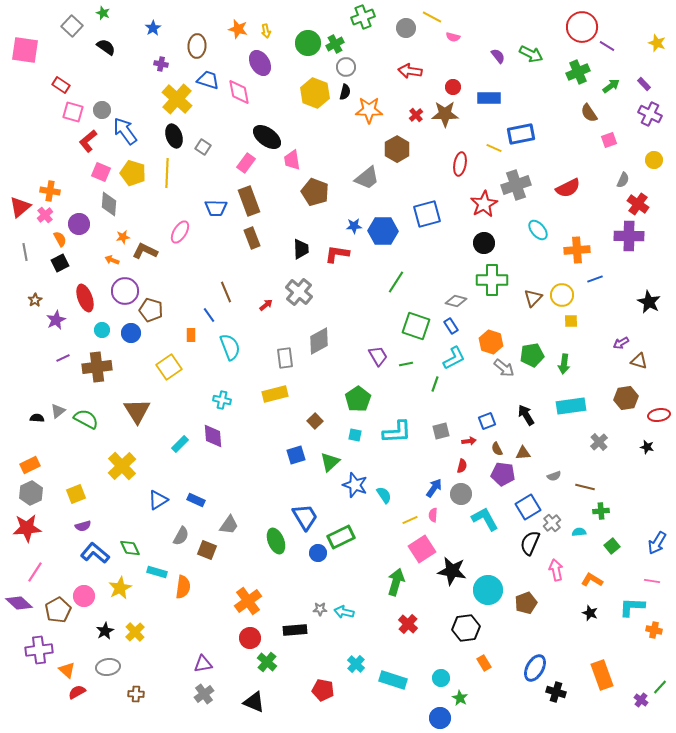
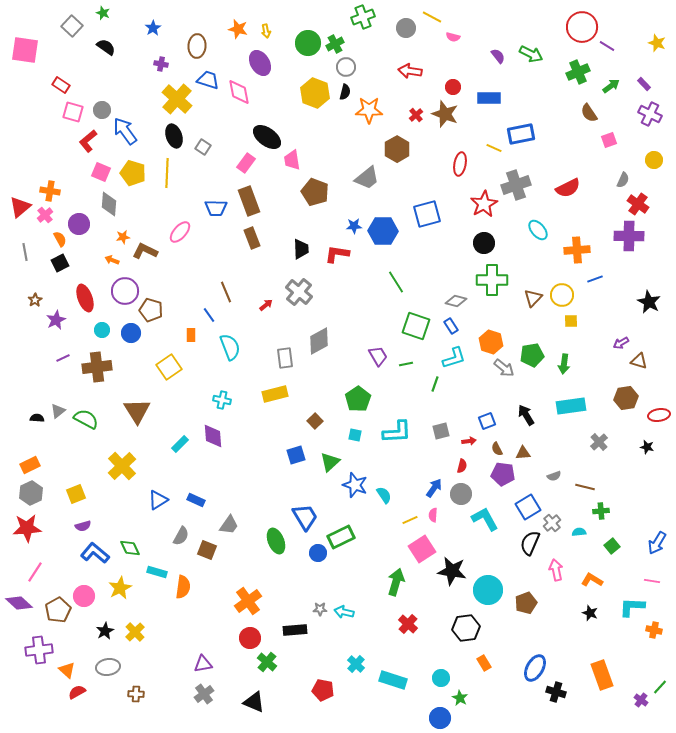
brown star at (445, 114): rotated 20 degrees clockwise
pink ellipse at (180, 232): rotated 10 degrees clockwise
green line at (396, 282): rotated 65 degrees counterclockwise
cyan L-shape at (454, 358): rotated 10 degrees clockwise
